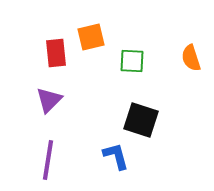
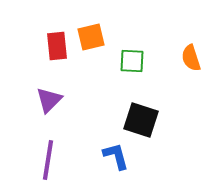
red rectangle: moved 1 px right, 7 px up
